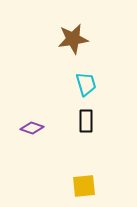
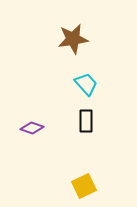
cyan trapezoid: rotated 25 degrees counterclockwise
yellow square: rotated 20 degrees counterclockwise
